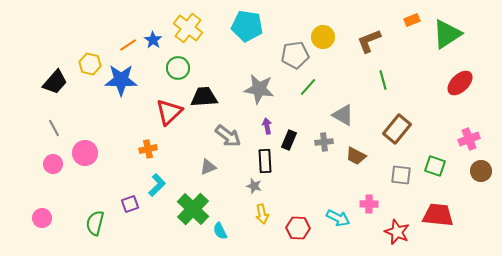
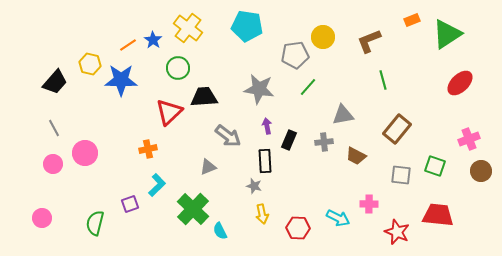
gray triangle at (343, 115): rotated 40 degrees counterclockwise
